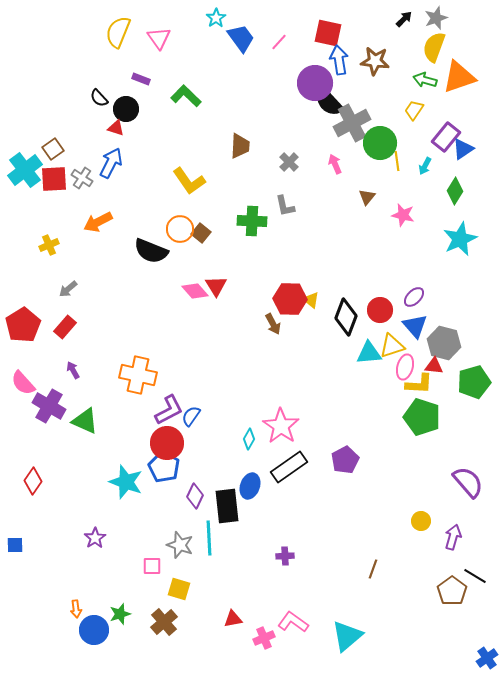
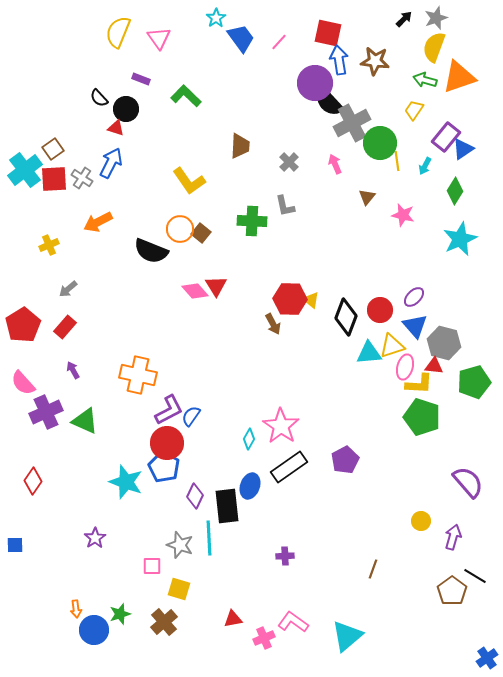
purple cross at (49, 406): moved 3 px left, 6 px down; rotated 36 degrees clockwise
